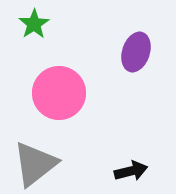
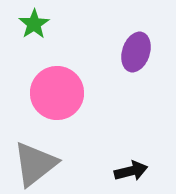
pink circle: moved 2 px left
